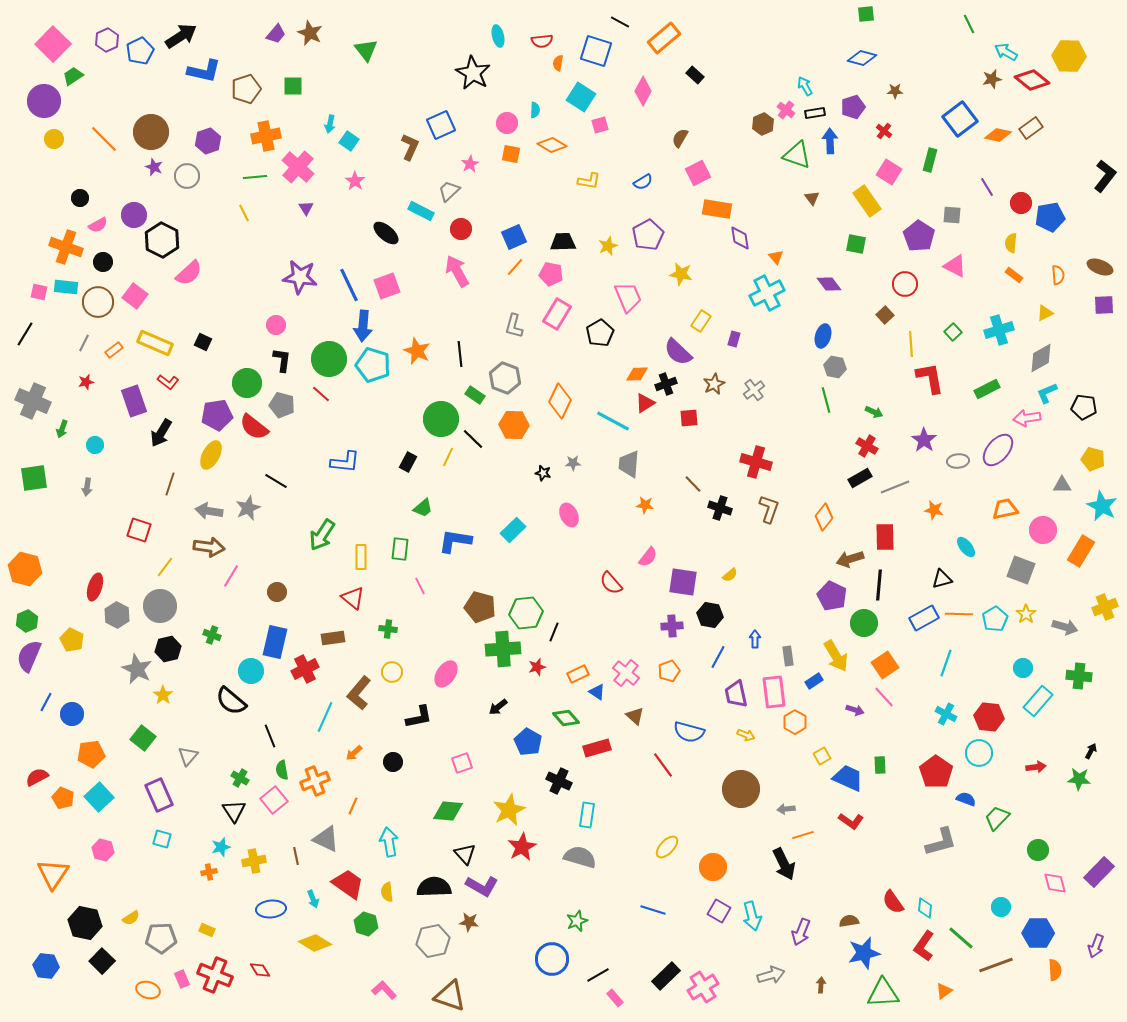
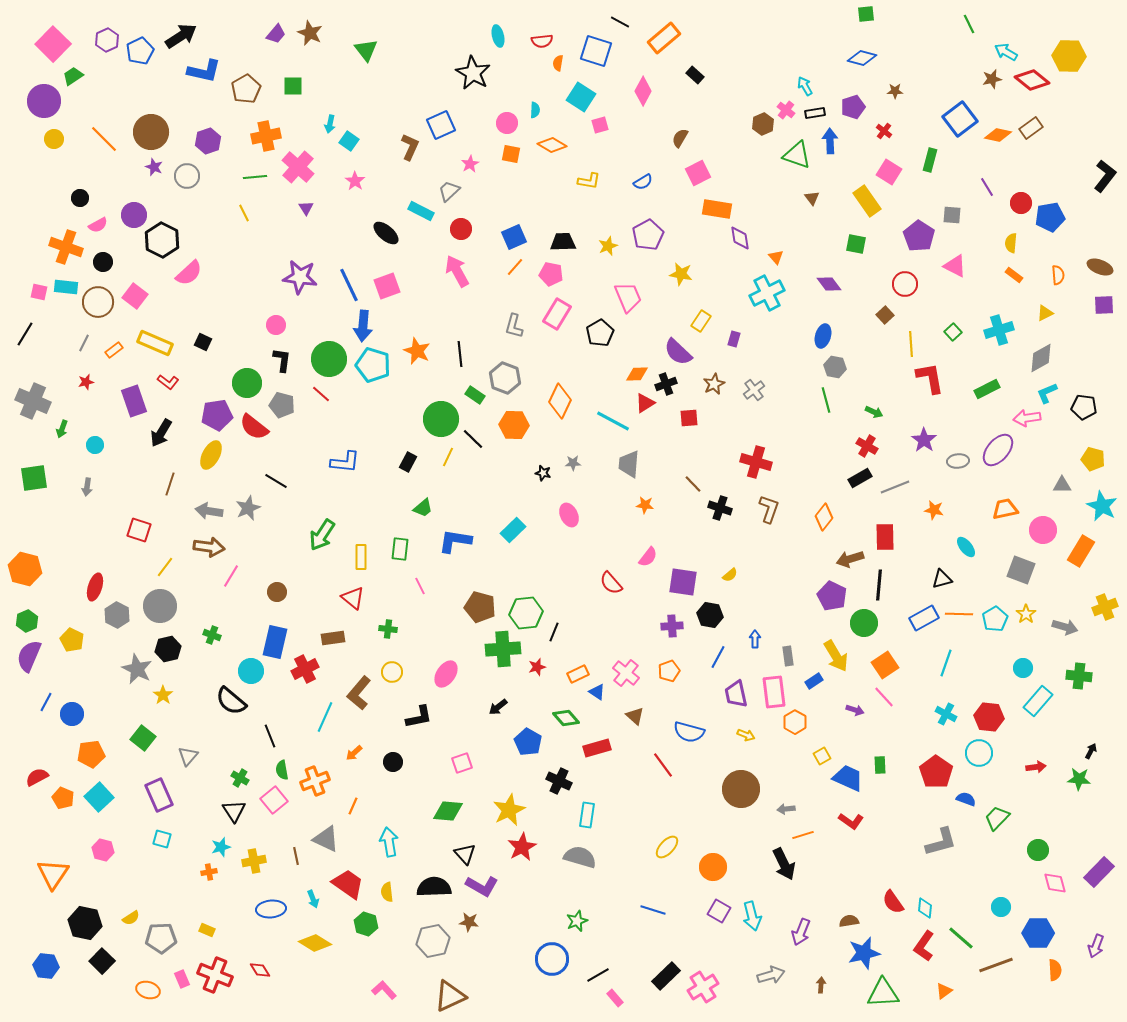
brown pentagon at (246, 89): rotated 12 degrees counterclockwise
brown triangle at (450, 996): rotated 44 degrees counterclockwise
